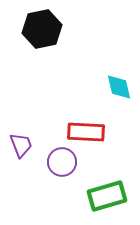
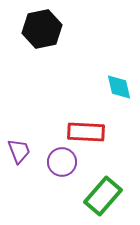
purple trapezoid: moved 2 px left, 6 px down
green rectangle: moved 4 px left; rotated 33 degrees counterclockwise
